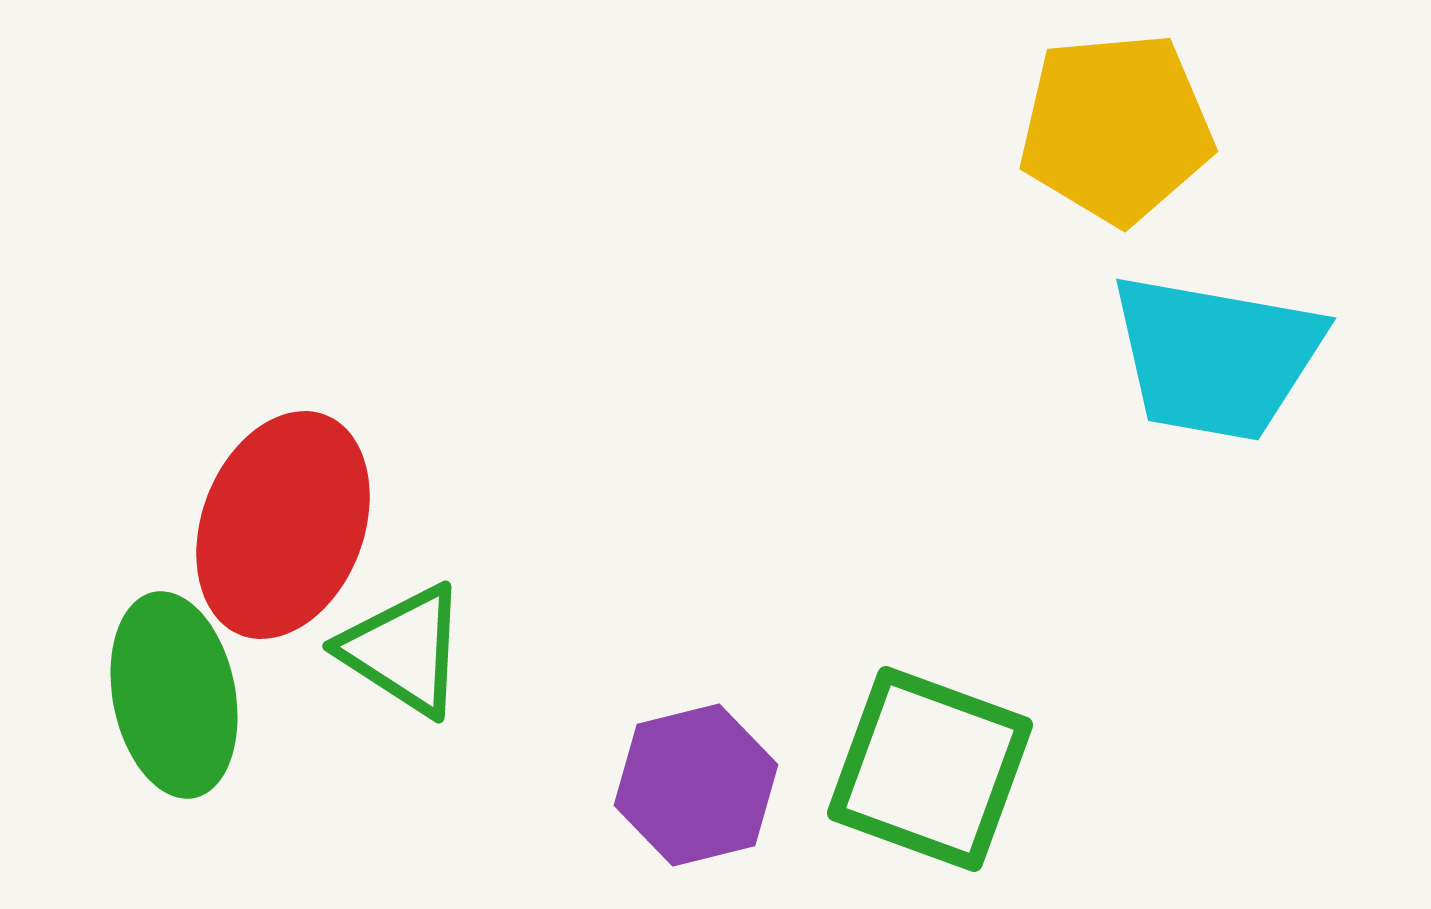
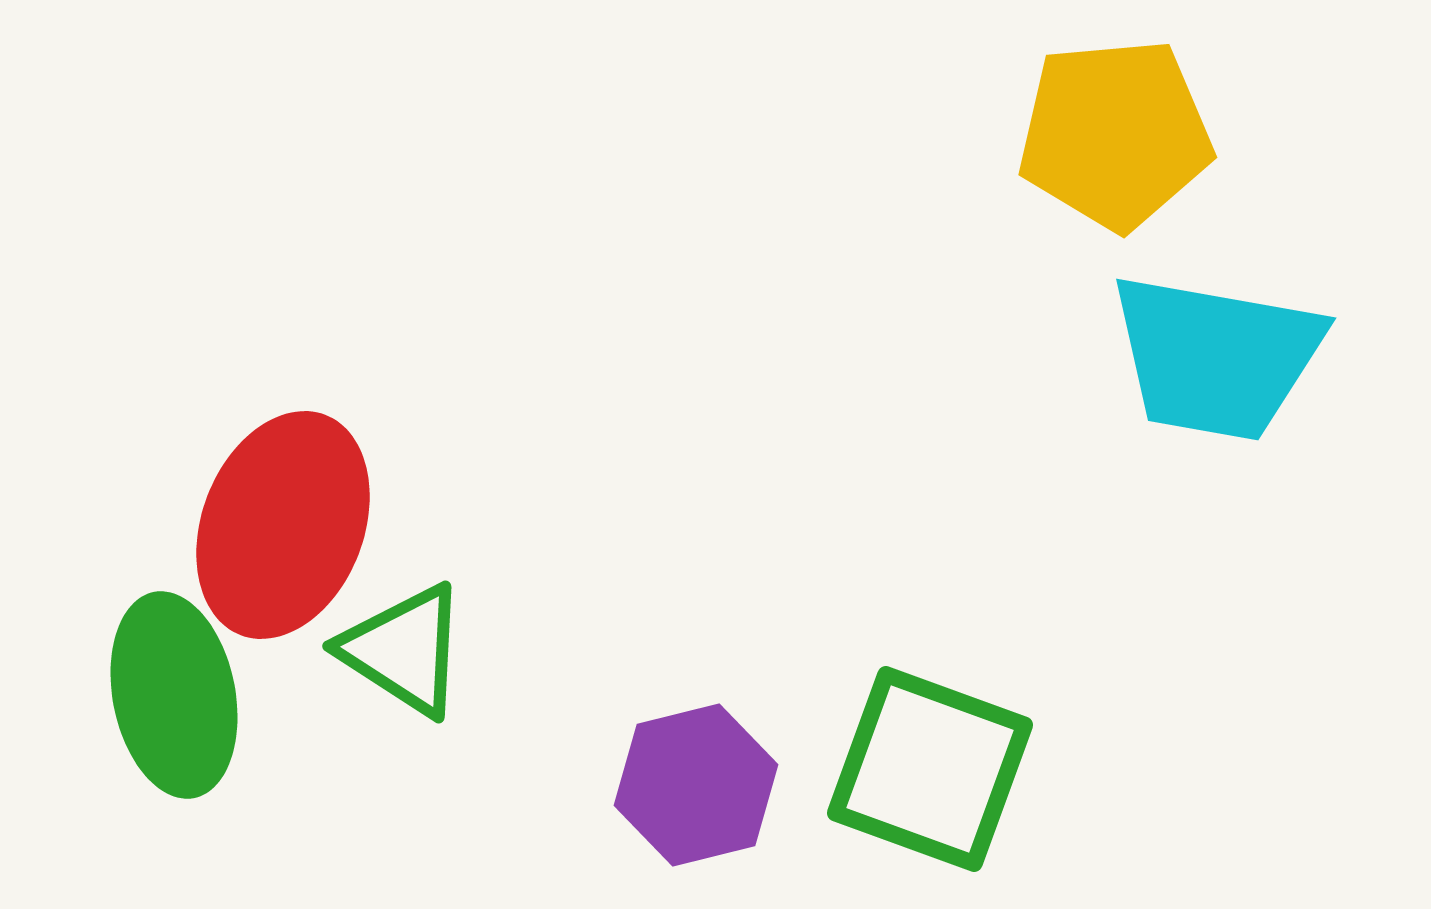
yellow pentagon: moved 1 px left, 6 px down
